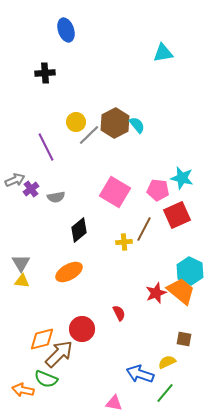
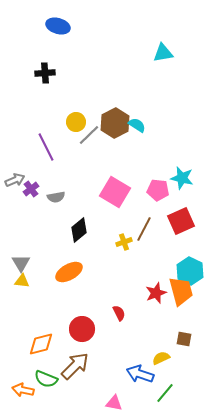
blue ellipse: moved 8 px left, 4 px up; rotated 55 degrees counterclockwise
cyan semicircle: rotated 18 degrees counterclockwise
red square: moved 4 px right, 6 px down
yellow cross: rotated 14 degrees counterclockwise
orange trapezoid: rotated 36 degrees clockwise
orange diamond: moved 1 px left, 5 px down
brown arrow: moved 16 px right, 12 px down
yellow semicircle: moved 6 px left, 4 px up
